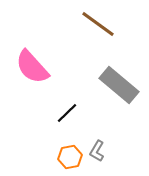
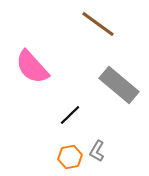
black line: moved 3 px right, 2 px down
